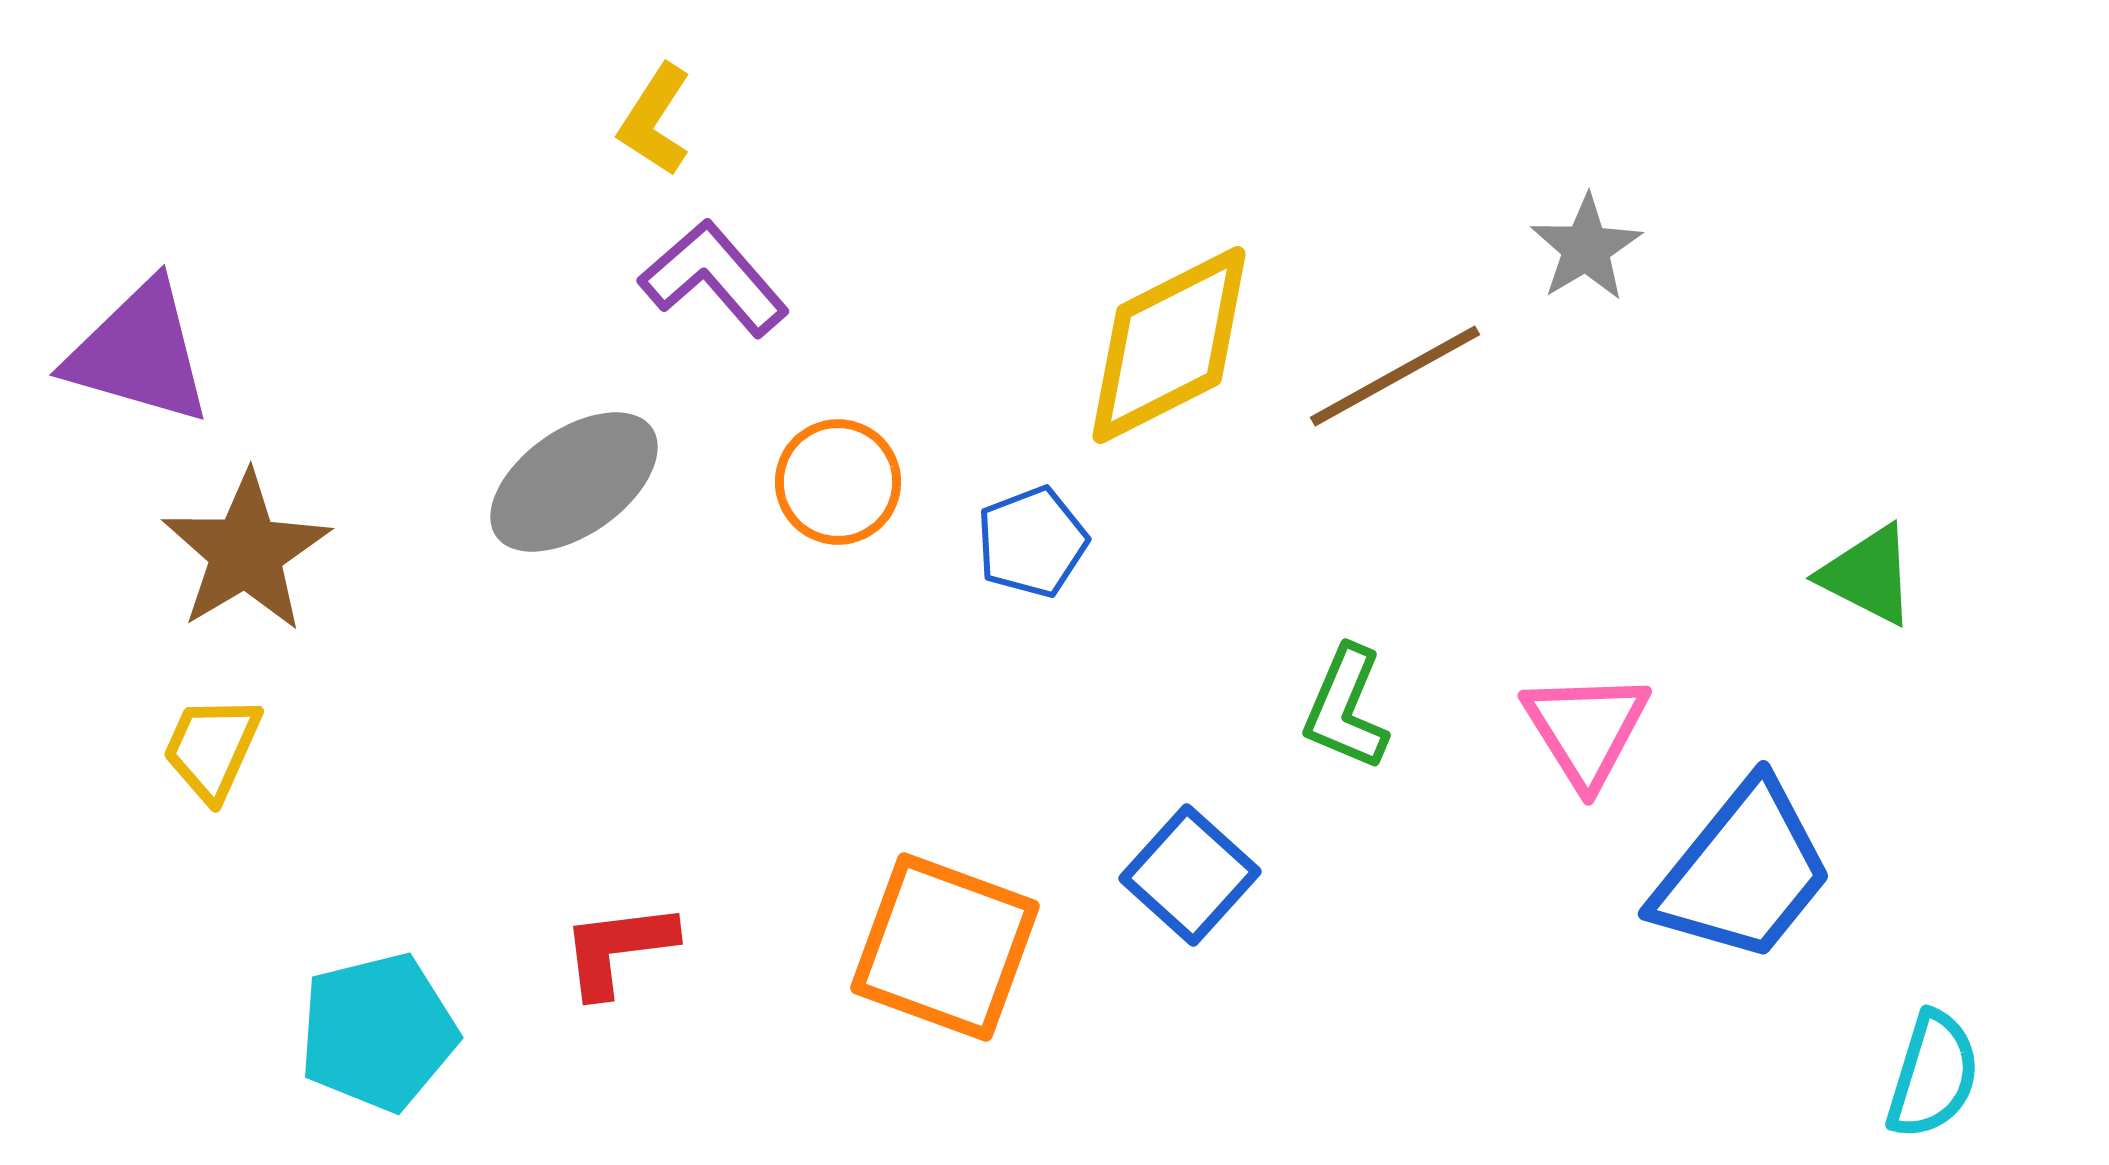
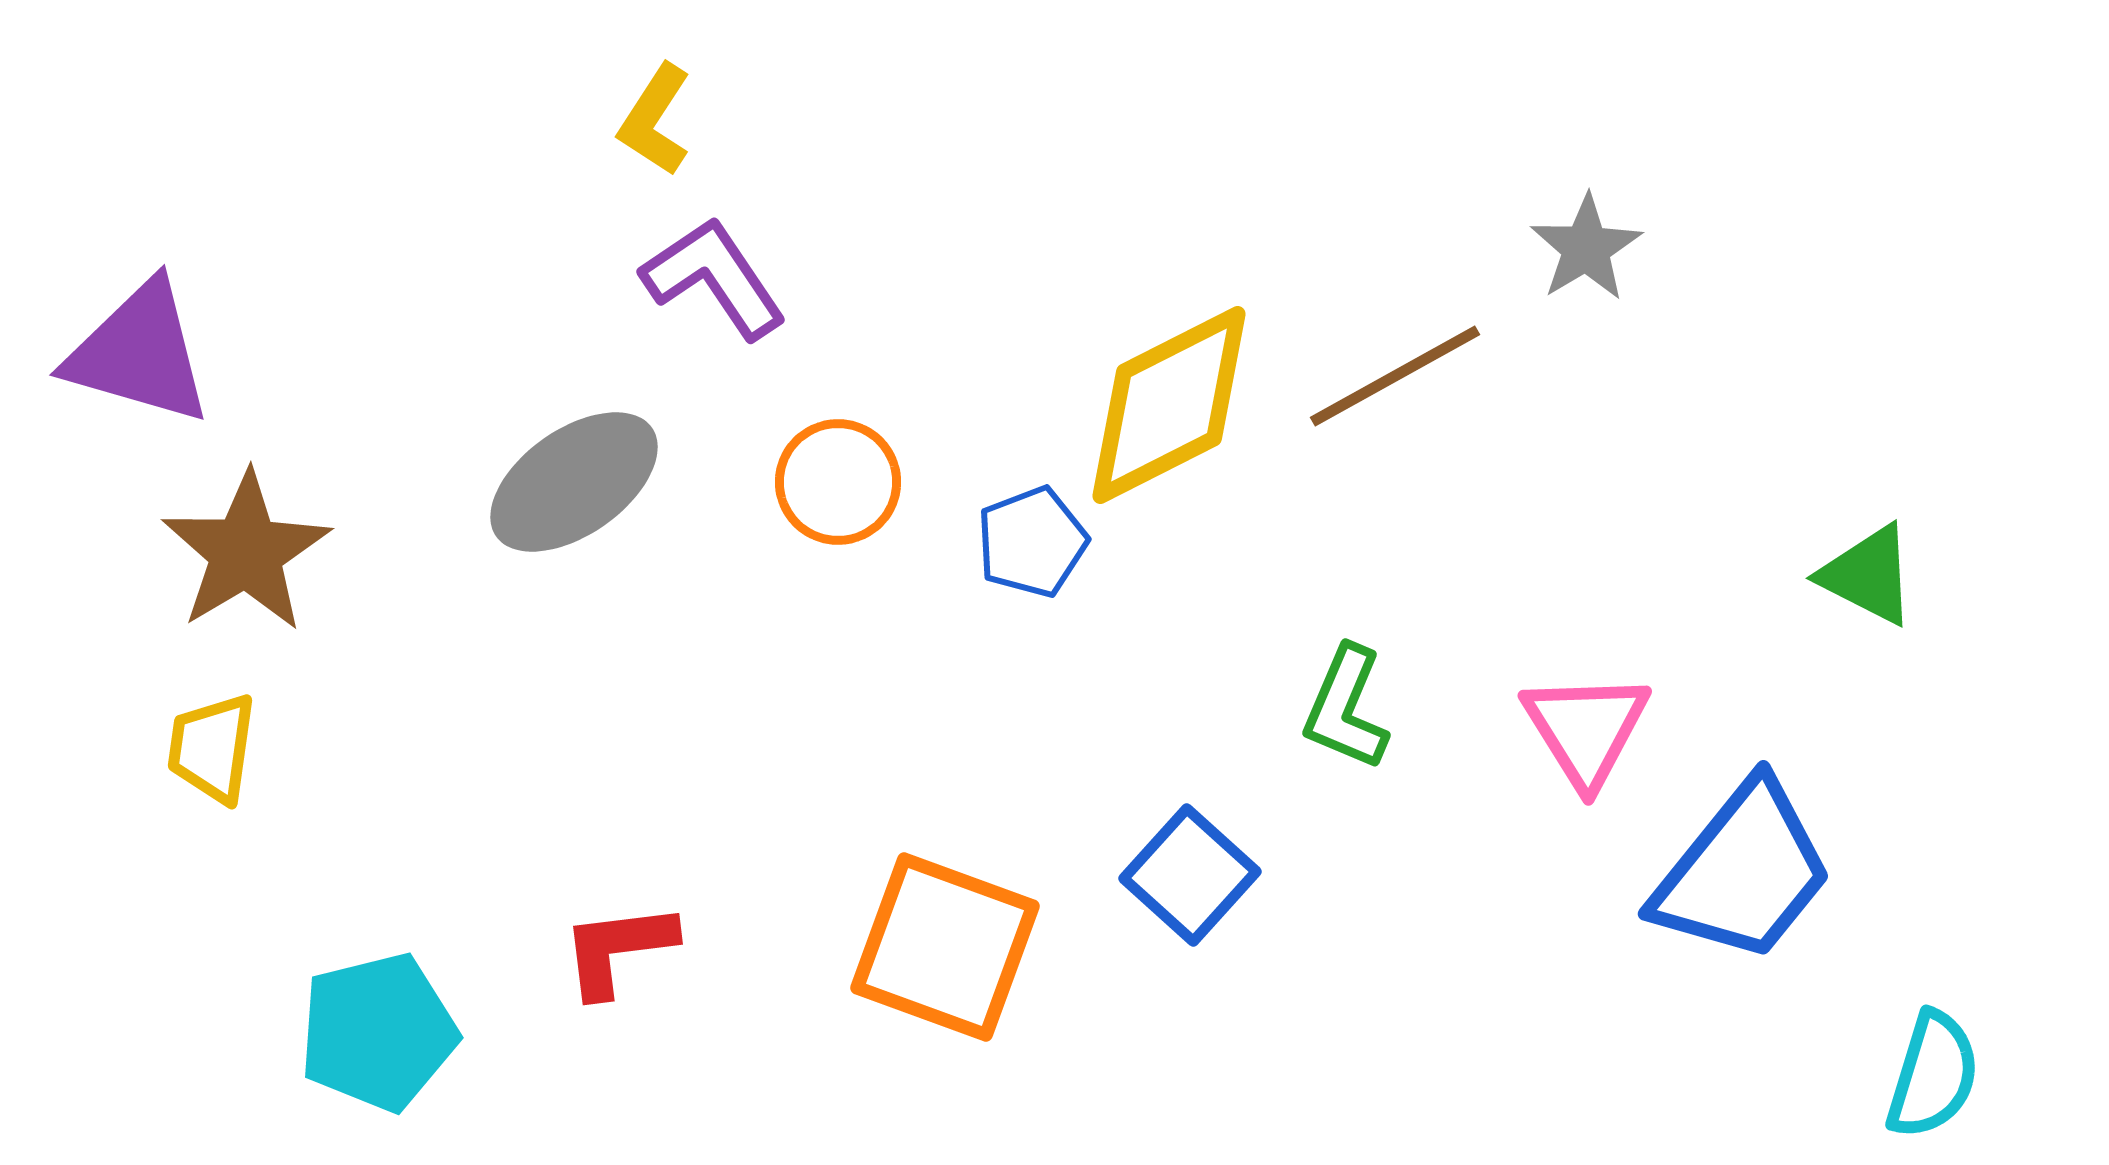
purple L-shape: rotated 7 degrees clockwise
yellow diamond: moved 60 px down
yellow trapezoid: rotated 16 degrees counterclockwise
